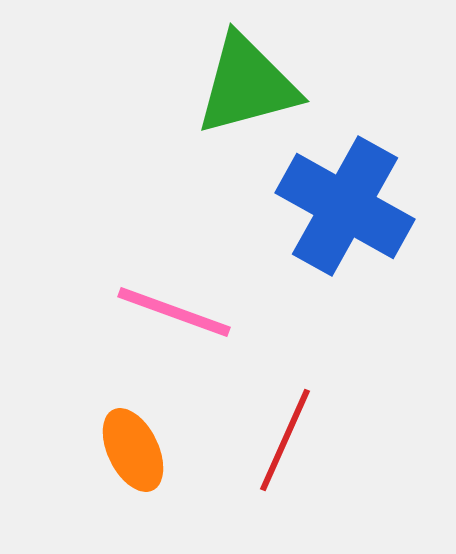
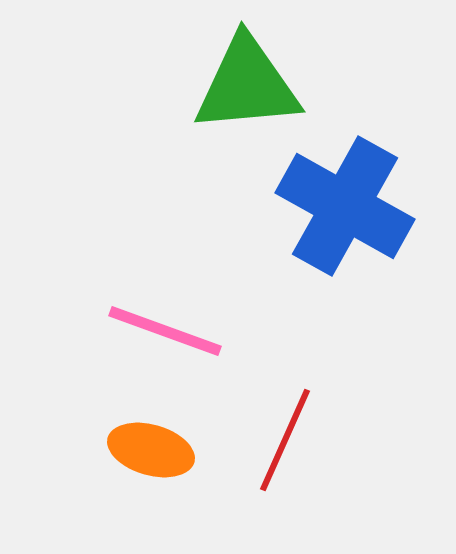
green triangle: rotated 10 degrees clockwise
pink line: moved 9 px left, 19 px down
orange ellipse: moved 18 px right; rotated 48 degrees counterclockwise
